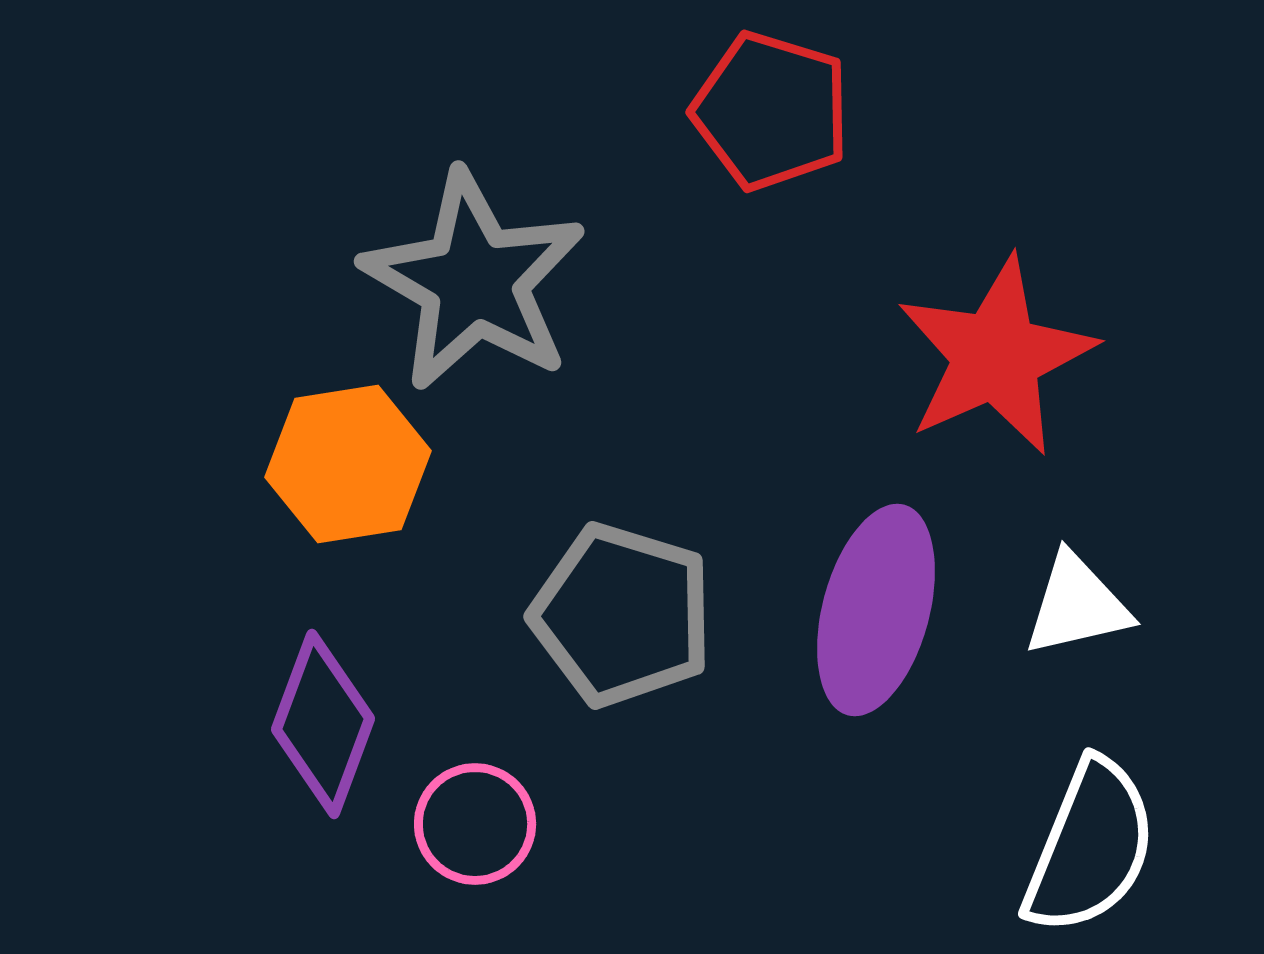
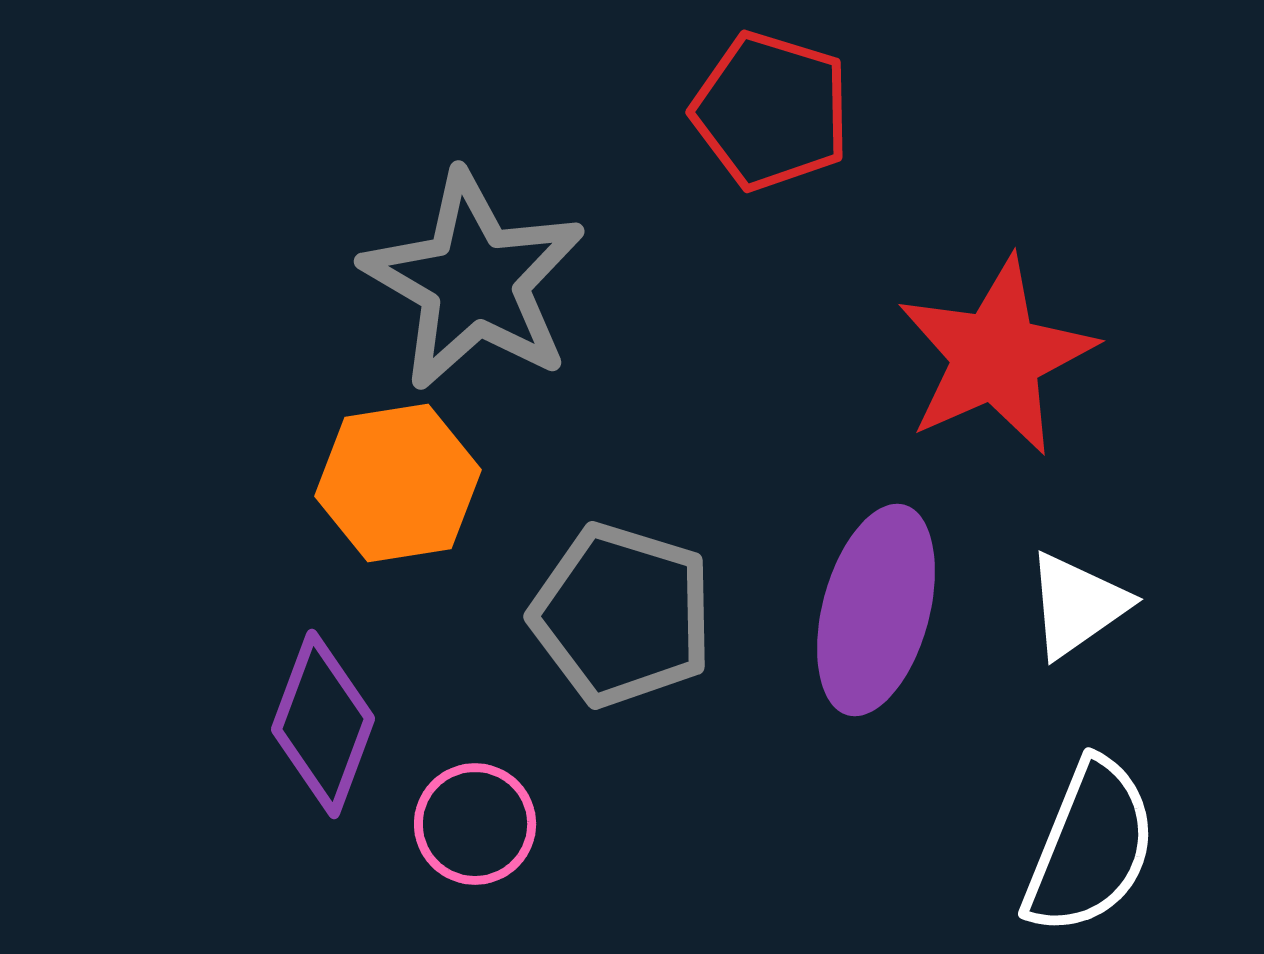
orange hexagon: moved 50 px right, 19 px down
white triangle: rotated 22 degrees counterclockwise
